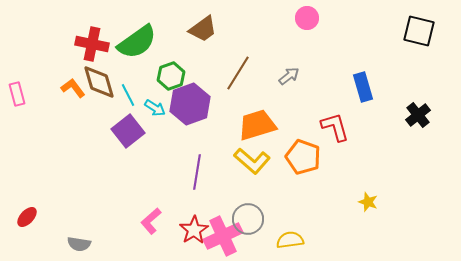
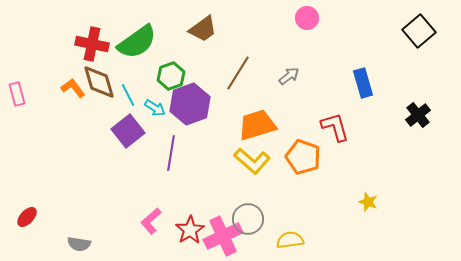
black square: rotated 36 degrees clockwise
blue rectangle: moved 4 px up
purple line: moved 26 px left, 19 px up
red star: moved 4 px left
